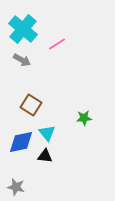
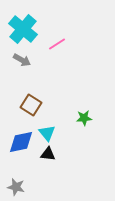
black triangle: moved 3 px right, 2 px up
